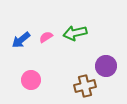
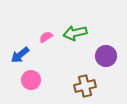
blue arrow: moved 1 px left, 15 px down
purple circle: moved 10 px up
